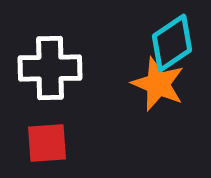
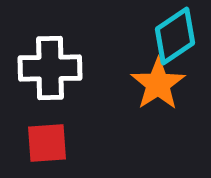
cyan diamond: moved 3 px right, 7 px up
orange star: rotated 16 degrees clockwise
